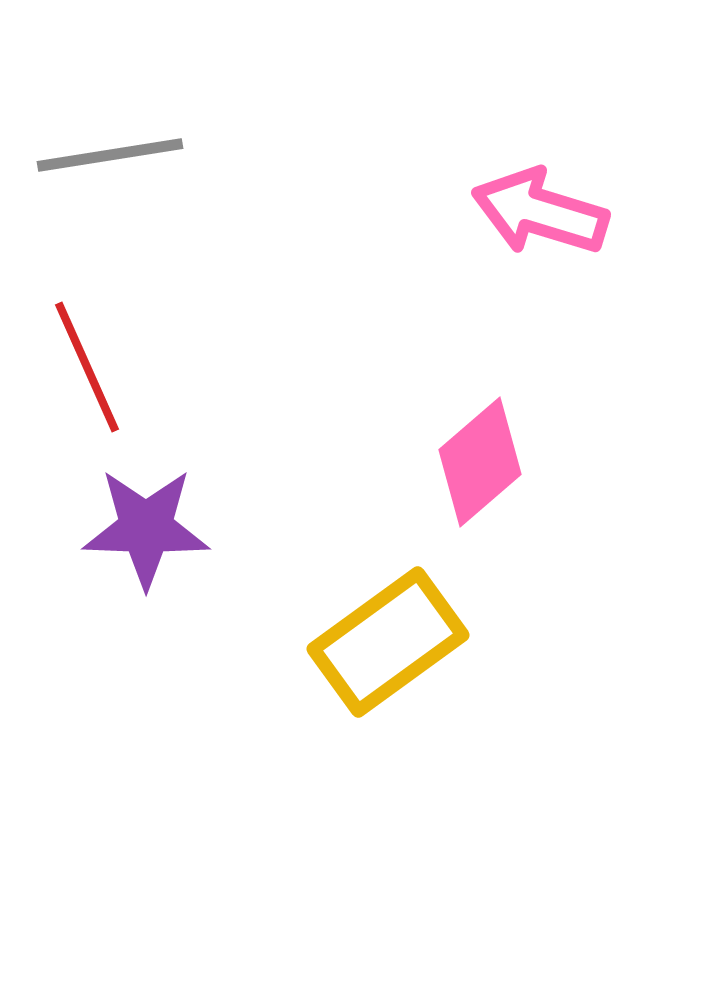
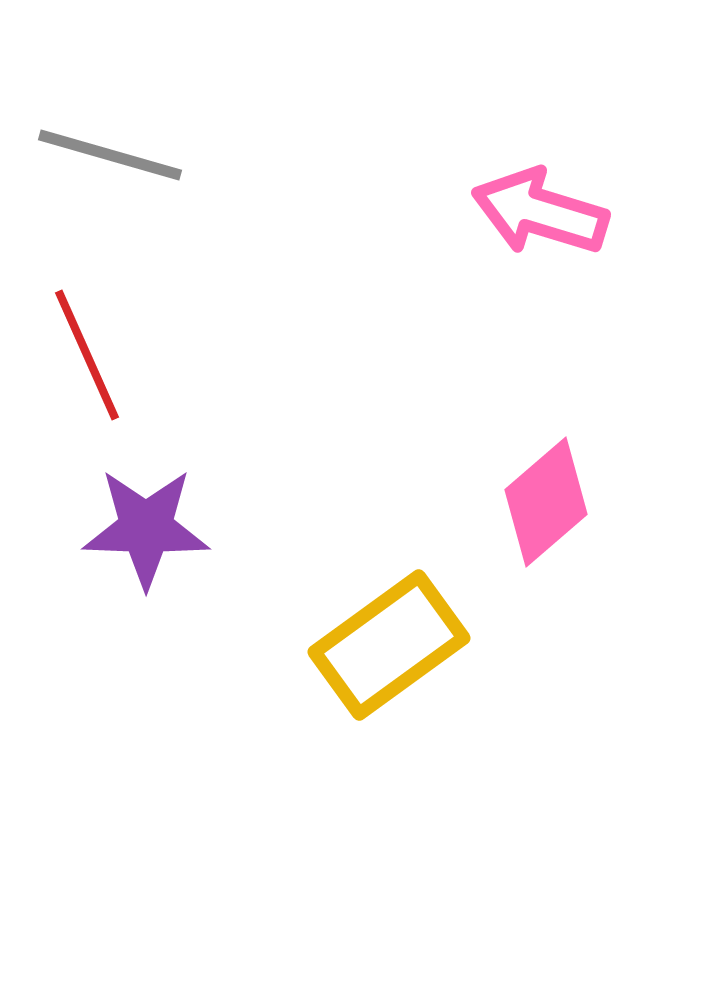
gray line: rotated 25 degrees clockwise
red line: moved 12 px up
pink diamond: moved 66 px right, 40 px down
yellow rectangle: moved 1 px right, 3 px down
